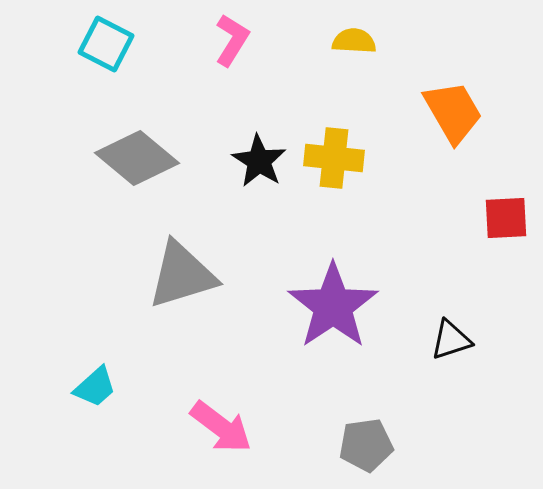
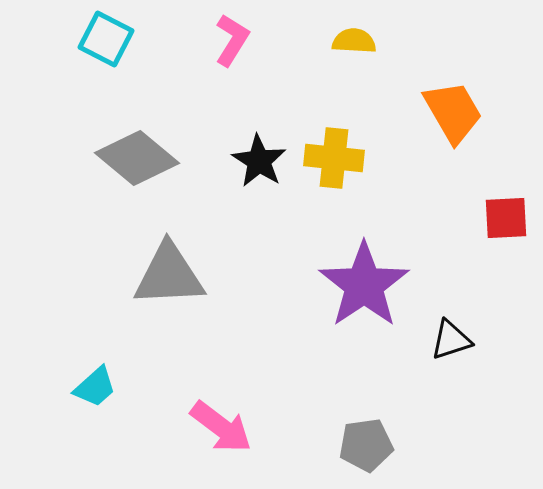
cyan square: moved 5 px up
gray triangle: moved 13 px left; rotated 14 degrees clockwise
purple star: moved 31 px right, 21 px up
